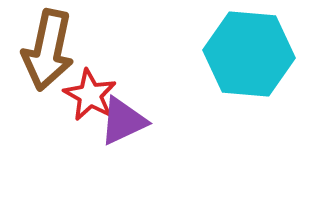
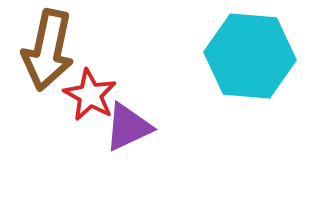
cyan hexagon: moved 1 px right, 2 px down
purple triangle: moved 5 px right, 6 px down
